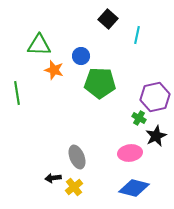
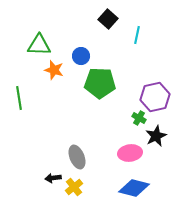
green line: moved 2 px right, 5 px down
